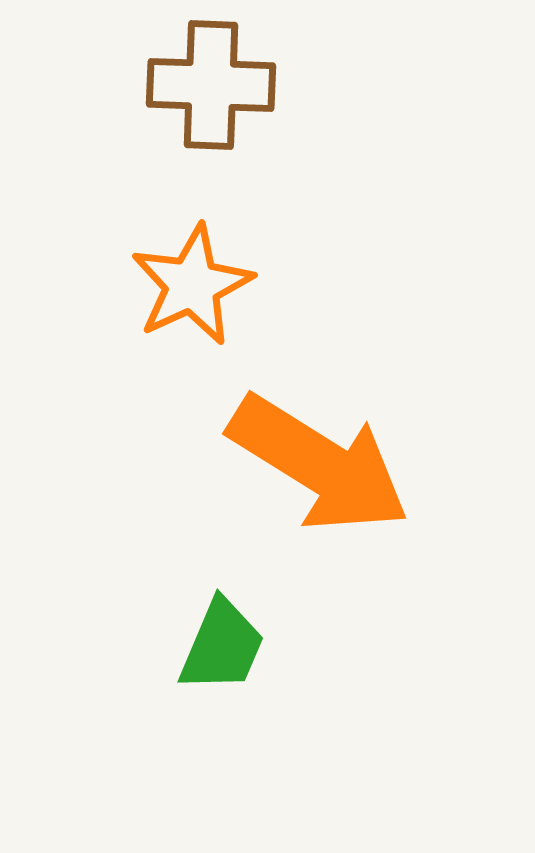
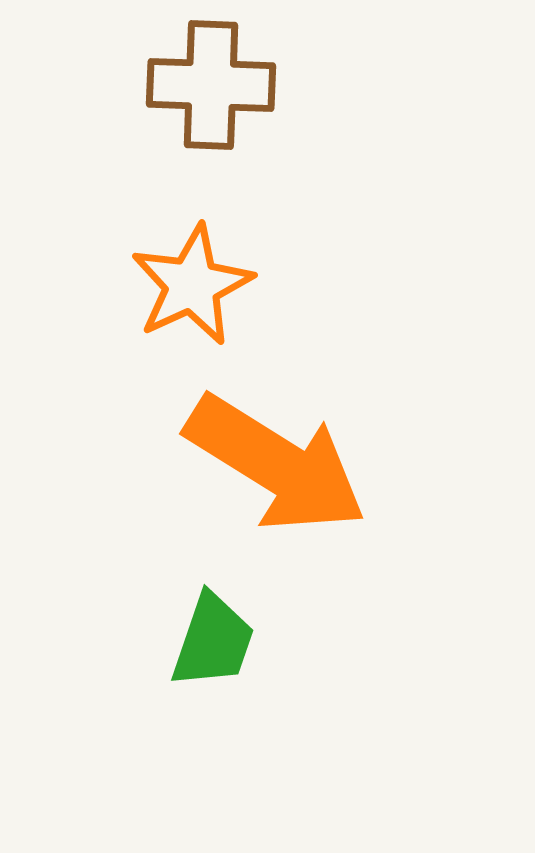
orange arrow: moved 43 px left
green trapezoid: moved 9 px left, 5 px up; rotated 4 degrees counterclockwise
